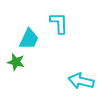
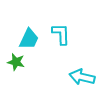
cyan L-shape: moved 2 px right, 11 px down
cyan arrow: moved 1 px right, 4 px up
